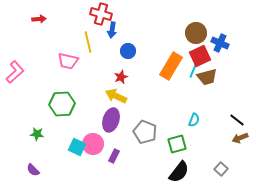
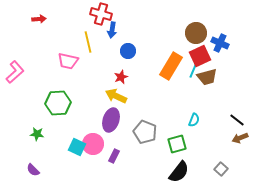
green hexagon: moved 4 px left, 1 px up
